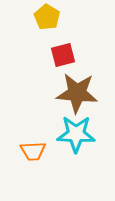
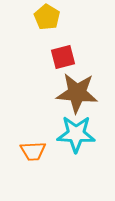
red square: moved 2 px down
